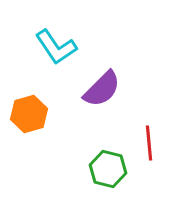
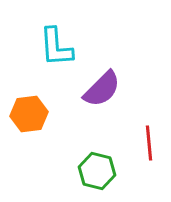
cyan L-shape: rotated 30 degrees clockwise
orange hexagon: rotated 9 degrees clockwise
green hexagon: moved 11 px left, 2 px down
